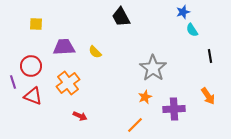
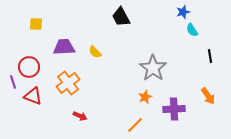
red circle: moved 2 px left, 1 px down
